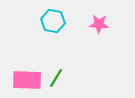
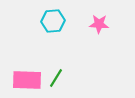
cyan hexagon: rotated 15 degrees counterclockwise
